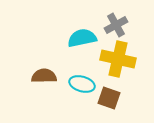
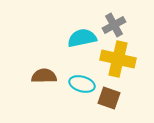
gray cross: moved 2 px left
